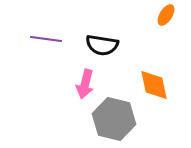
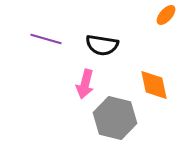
orange ellipse: rotated 10 degrees clockwise
purple line: rotated 8 degrees clockwise
gray hexagon: moved 1 px right, 1 px up
